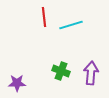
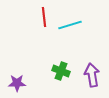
cyan line: moved 1 px left
purple arrow: moved 1 px right, 2 px down; rotated 15 degrees counterclockwise
